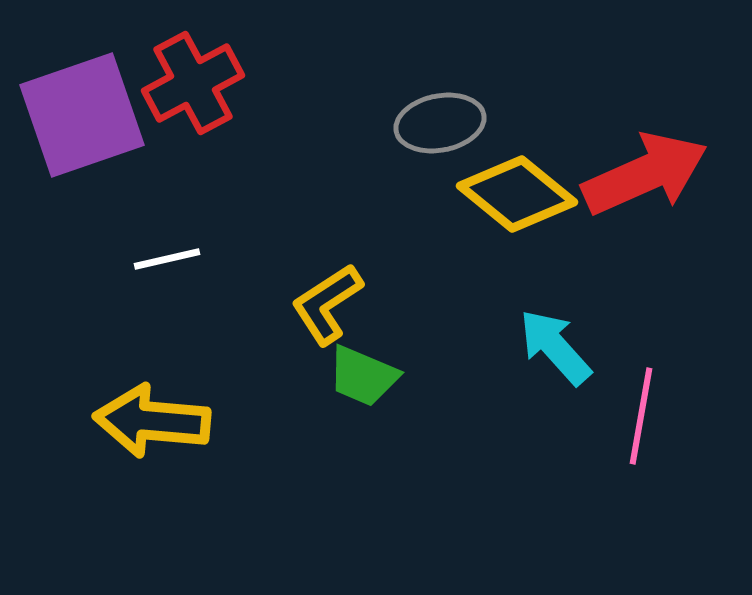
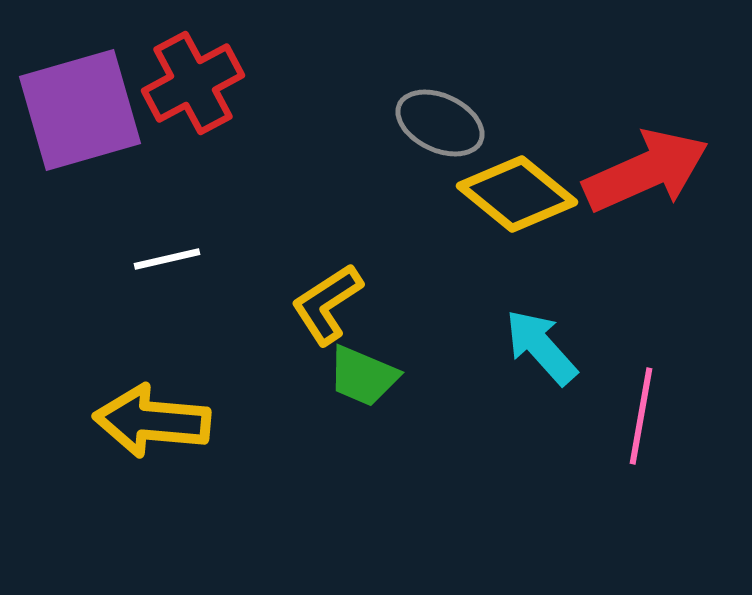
purple square: moved 2 px left, 5 px up; rotated 3 degrees clockwise
gray ellipse: rotated 36 degrees clockwise
red arrow: moved 1 px right, 3 px up
cyan arrow: moved 14 px left
